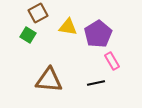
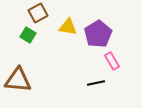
brown triangle: moved 31 px left
